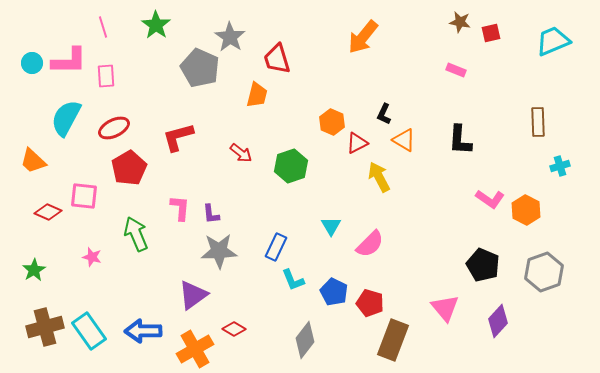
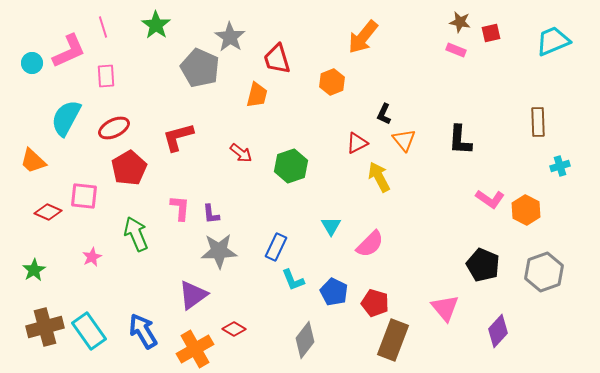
pink L-shape at (69, 61): moved 10 px up; rotated 24 degrees counterclockwise
pink rectangle at (456, 70): moved 20 px up
orange hexagon at (332, 122): moved 40 px up; rotated 15 degrees clockwise
orange triangle at (404, 140): rotated 20 degrees clockwise
pink star at (92, 257): rotated 30 degrees clockwise
red pentagon at (370, 303): moved 5 px right
purple diamond at (498, 321): moved 10 px down
blue arrow at (143, 331): rotated 60 degrees clockwise
